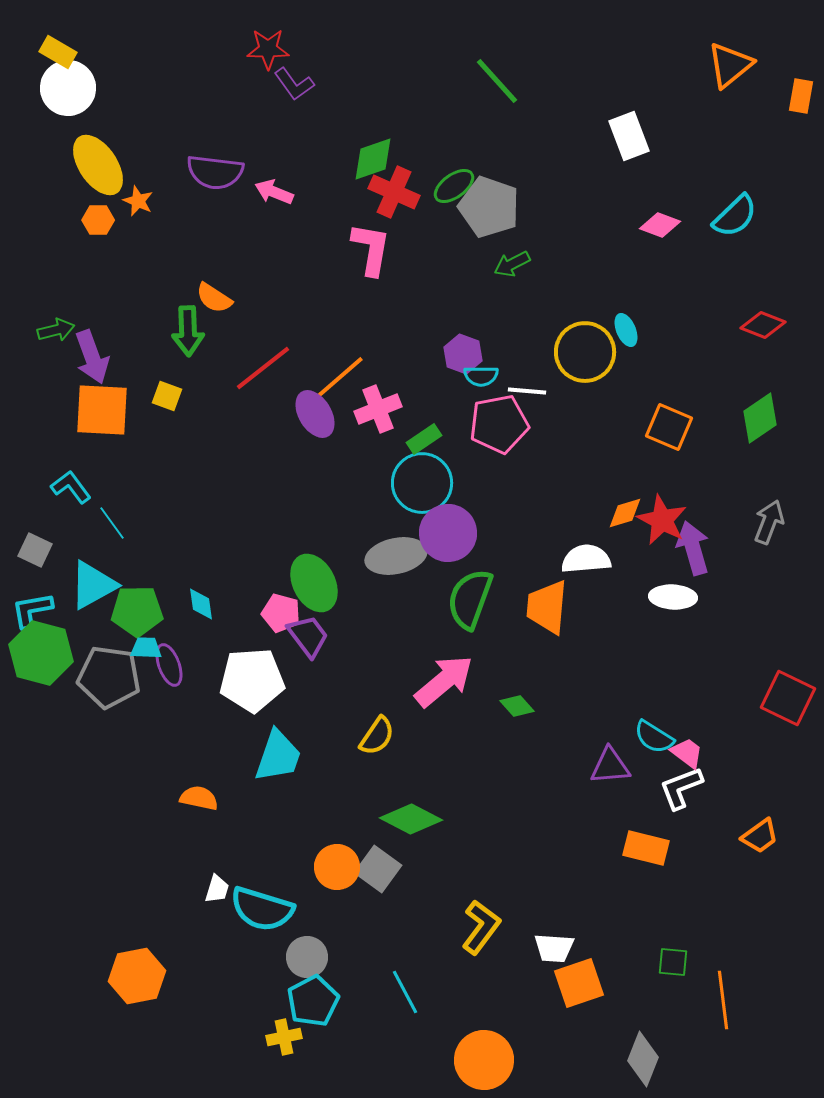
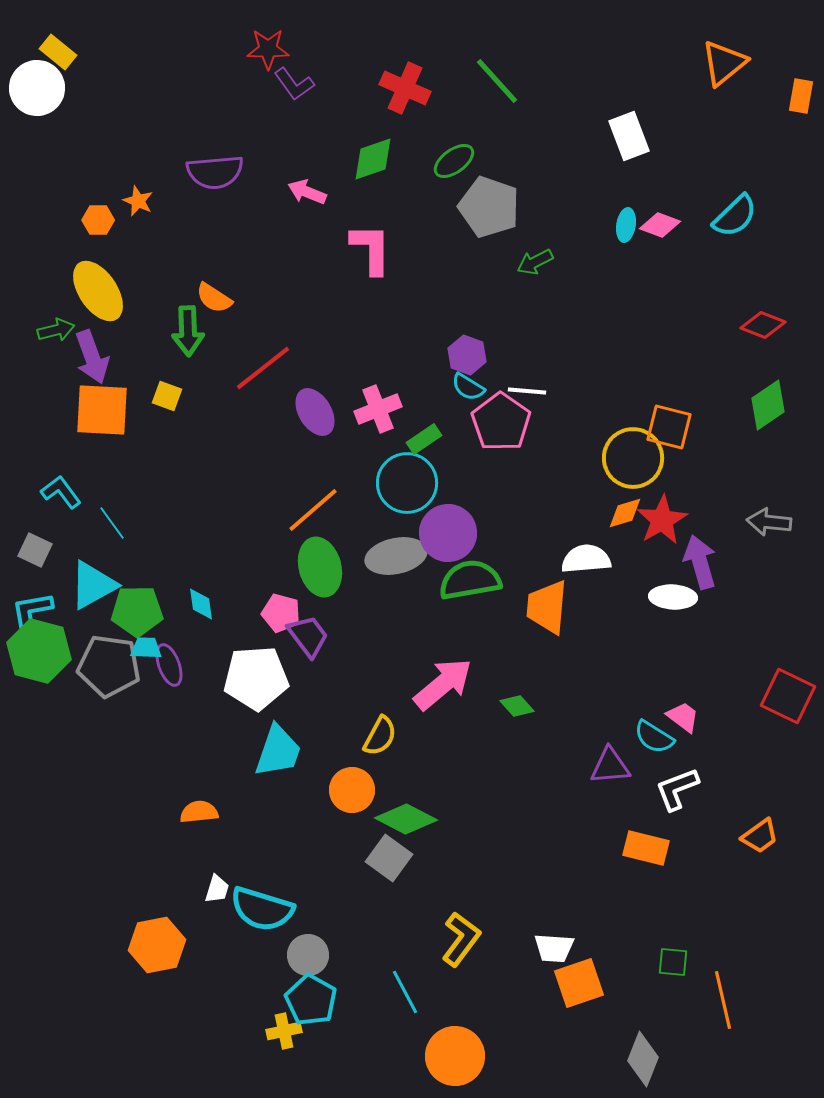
yellow rectangle at (58, 52): rotated 9 degrees clockwise
orange triangle at (730, 65): moved 6 px left, 2 px up
white circle at (68, 88): moved 31 px left
yellow ellipse at (98, 165): moved 126 px down
purple semicircle at (215, 172): rotated 12 degrees counterclockwise
green ellipse at (454, 186): moved 25 px up
pink arrow at (274, 192): moved 33 px right
red cross at (394, 192): moved 11 px right, 104 px up
pink L-shape at (371, 249): rotated 10 degrees counterclockwise
green arrow at (512, 264): moved 23 px right, 2 px up
cyan ellipse at (626, 330): moved 105 px up; rotated 32 degrees clockwise
yellow circle at (585, 352): moved 48 px right, 106 px down
purple hexagon at (463, 354): moved 4 px right, 1 px down
cyan semicircle at (481, 376): moved 13 px left, 11 px down; rotated 32 degrees clockwise
orange line at (339, 378): moved 26 px left, 132 px down
purple ellipse at (315, 414): moved 2 px up
green diamond at (760, 418): moved 8 px right, 13 px up
pink pentagon at (499, 424): moved 2 px right, 2 px up; rotated 26 degrees counterclockwise
orange square at (669, 427): rotated 9 degrees counterclockwise
cyan circle at (422, 483): moved 15 px left
cyan L-shape at (71, 487): moved 10 px left, 5 px down
red star at (662, 520): rotated 15 degrees clockwise
gray arrow at (769, 522): rotated 105 degrees counterclockwise
purple arrow at (693, 548): moved 7 px right, 14 px down
green ellipse at (314, 583): moved 6 px right, 16 px up; rotated 12 degrees clockwise
green semicircle at (470, 599): moved 19 px up; rotated 60 degrees clockwise
green hexagon at (41, 653): moved 2 px left, 2 px up
gray pentagon at (109, 677): moved 11 px up
white pentagon at (252, 680): moved 4 px right, 2 px up
pink arrow at (444, 681): moved 1 px left, 3 px down
red square at (788, 698): moved 2 px up
yellow semicircle at (377, 736): moved 3 px right; rotated 6 degrees counterclockwise
pink trapezoid at (687, 753): moved 4 px left, 36 px up
cyan trapezoid at (278, 756): moved 5 px up
white L-shape at (681, 788): moved 4 px left, 1 px down
orange semicircle at (199, 798): moved 14 px down; rotated 18 degrees counterclockwise
green diamond at (411, 819): moved 5 px left
orange circle at (337, 867): moved 15 px right, 77 px up
gray square at (378, 869): moved 11 px right, 11 px up
yellow L-shape at (481, 927): moved 20 px left, 12 px down
gray circle at (307, 957): moved 1 px right, 2 px up
orange hexagon at (137, 976): moved 20 px right, 31 px up
orange line at (723, 1000): rotated 6 degrees counterclockwise
cyan pentagon at (313, 1001): moved 2 px left, 1 px up; rotated 15 degrees counterclockwise
yellow cross at (284, 1037): moved 6 px up
orange circle at (484, 1060): moved 29 px left, 4 px up
